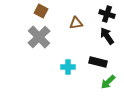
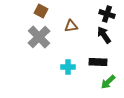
brown triangle: moved 5 px left, 3 px down
black arrow: moved 3 px left, 1 px up
black rectangle: rotated 12 degrees counterclockwise
